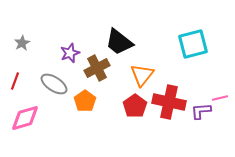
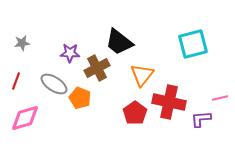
gray star: rotated 21 degrees clockwise
purple star: rotated 24 degrees clockwise
red line: moved 1 px right
orange pentagon: moved 5 px left, 3 px up; rotated 15 degrees counterclockwise
red pentagon: moved 7 px down
purple L-shape: moved 8 px down
